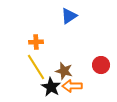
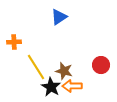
blue triangle: moved 10 px left, 1 px down
orange cross: moved 22 px left
